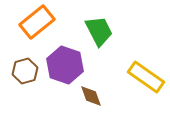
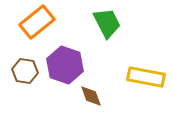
green trapezoid: moved 8 px right, 8 px up
brown hexagon: rotated 25 degrees clockwise
yellow rectangle: rotated 24 degrees counterclockwise
